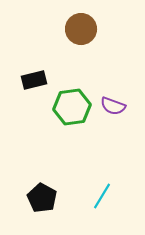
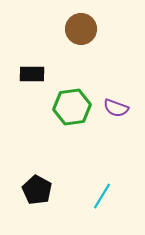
black rectangle: moved 2 px left, 6 px up; rotated 15 degrees clockwise
purple semicircle: moved 3 px right, 2 px down
black pentagon: moved 5 px left, 8 px up
